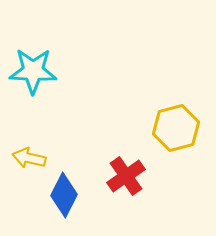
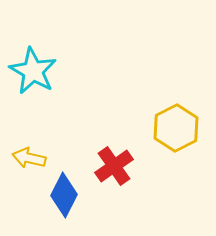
cyan star: rotated 27 degrees clockwise
yellow hexagon: rotated 12 degrees counterclockwise
red cross: moved 12 px left, 10 px up
